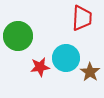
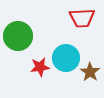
red trapezoid: rotated 84 degrees clockwise
